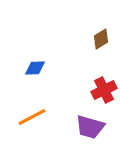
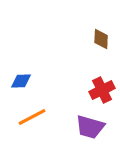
brown diamond: rotated 55 degrees counterclockwise
blue diamond: moved 14 px left, 13 px down
red cross: moved 2 px left
